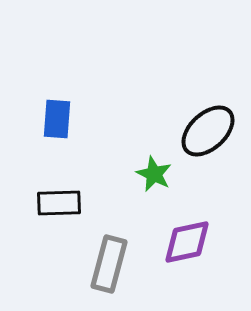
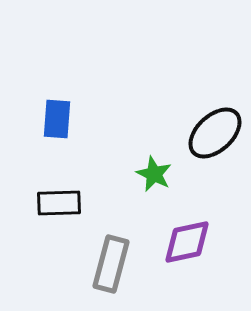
black ellipse: moved 7 px right, 2 px down
gray rectangle: moved 2 px right
